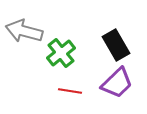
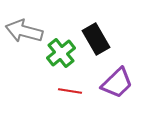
black rectangle: moved 20 px left, 6 px up
